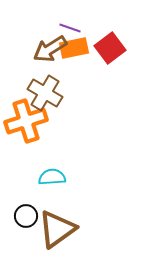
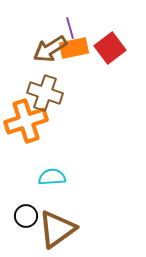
purple line: rotated 55 degrees clockwise
brown cross: rotated 12 degrees counterclockwise
